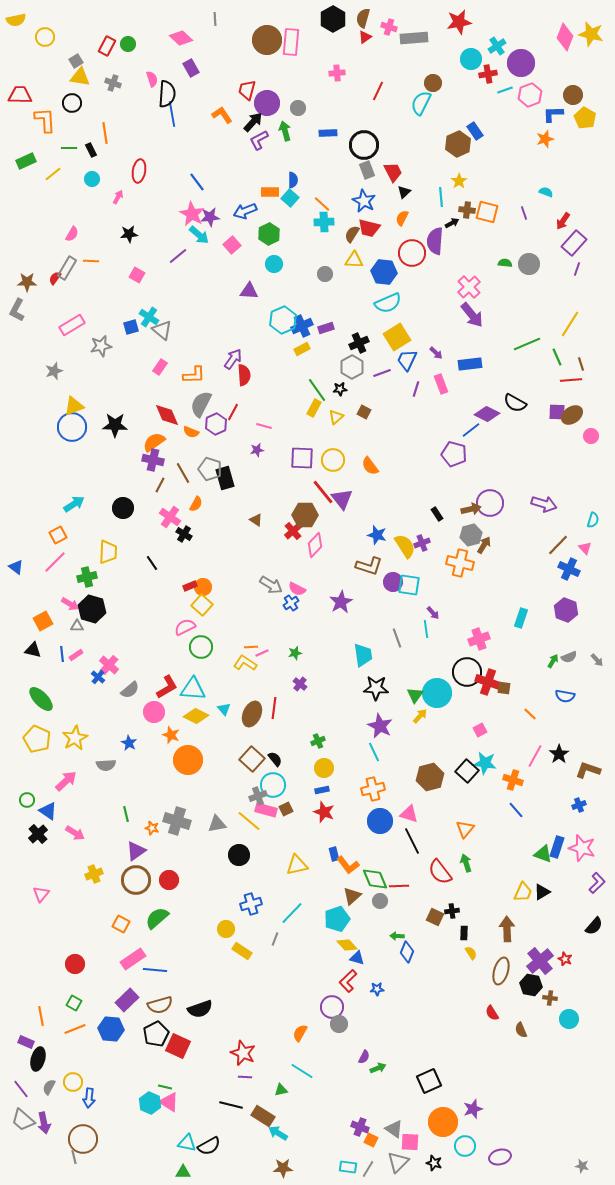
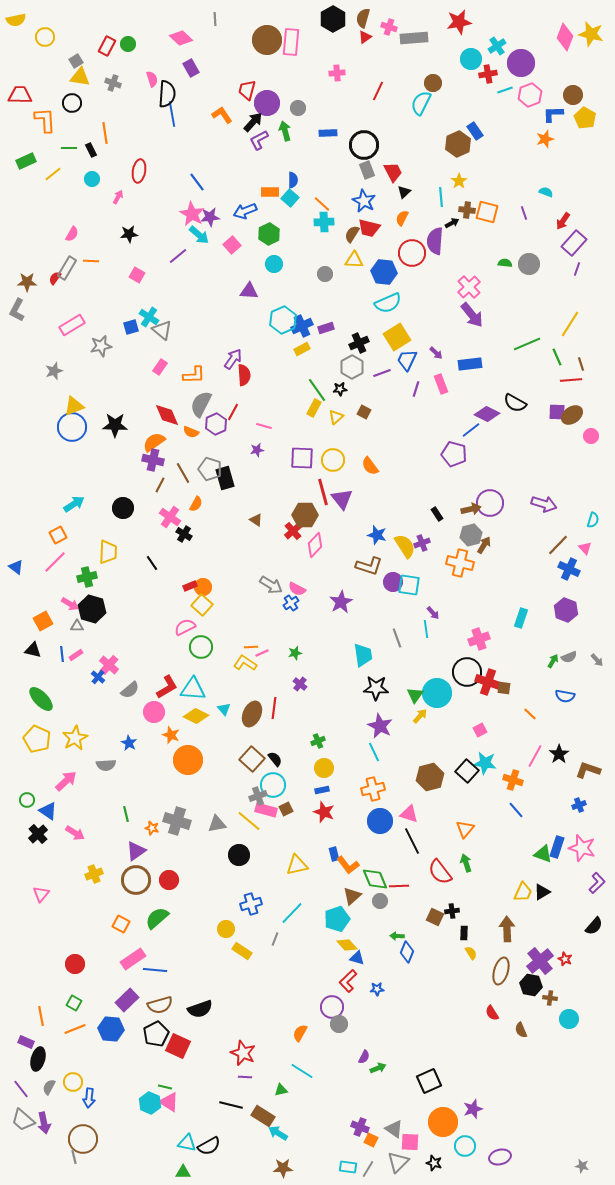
red line at (323, 492): rotated 24 degrees clockwise
